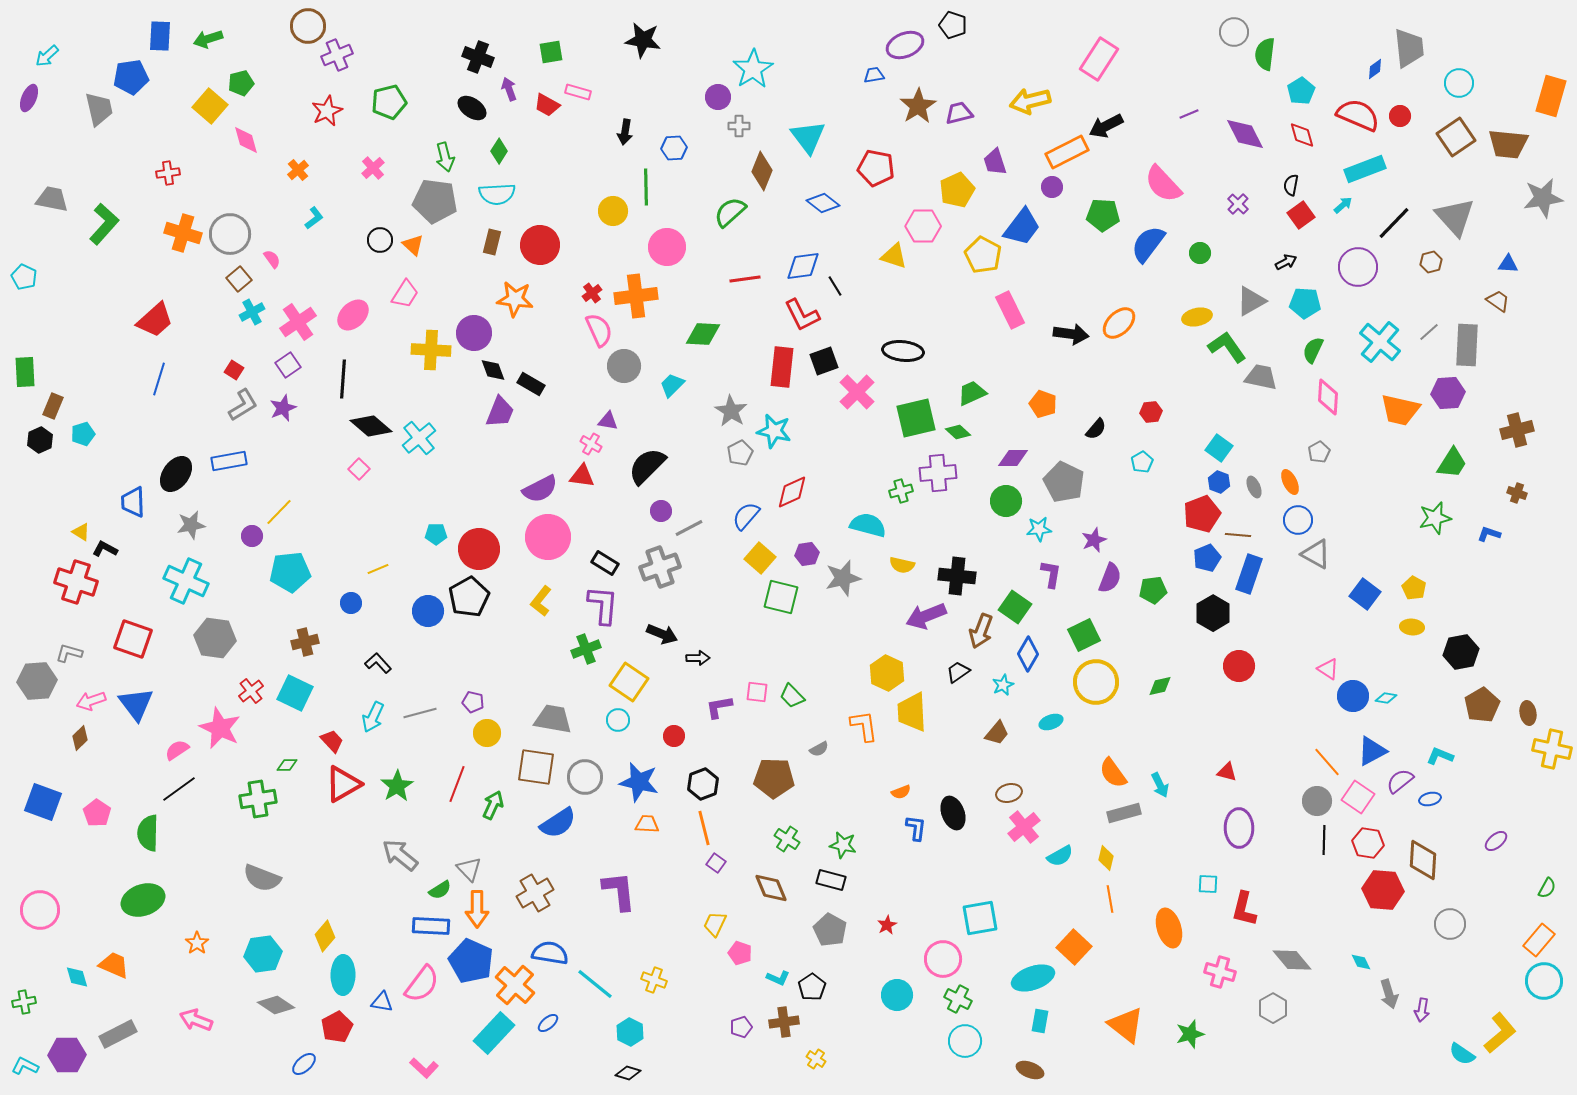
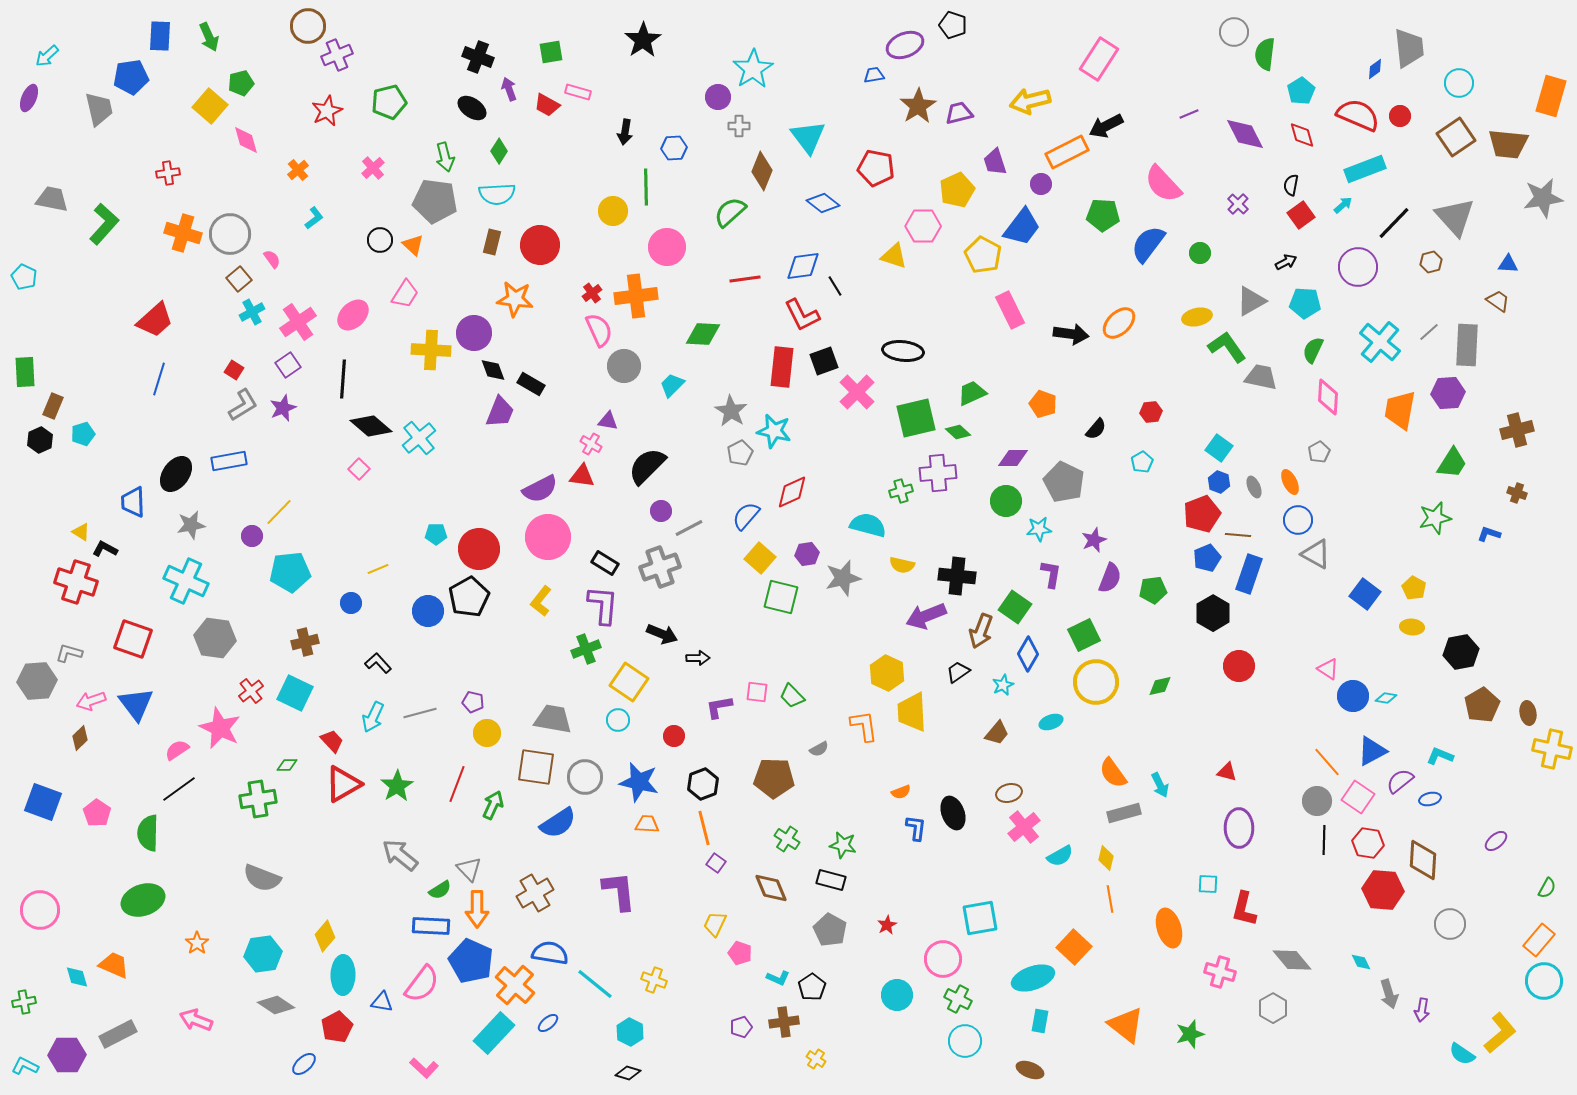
green arrow at (208, 39): moved 1 px right, 2 px up; rotated 96 degrees counterclockwise
black star at (643, 40): rotated 30 degrees clockwise
purple circle at (1052, 187): moved 11 px left, 3 px up
orange trapezoid at (1400, 410): rotated 87 degrees clockwise
